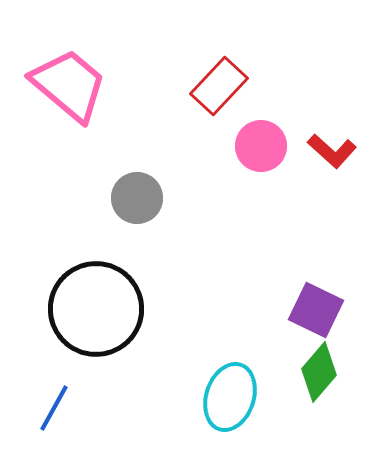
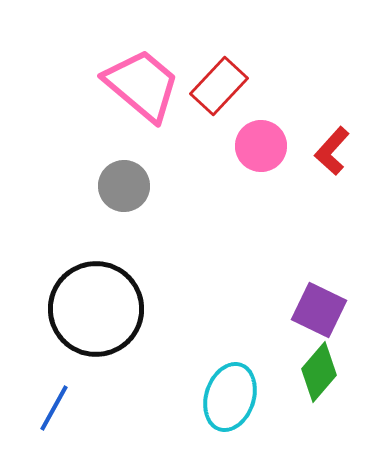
pink trapezoid: moved 73 px right
red L-shape: rotated 90 degrees clockwise
gray circle: moved 13 px left, 12 px up
purple square: moved 3 px right
